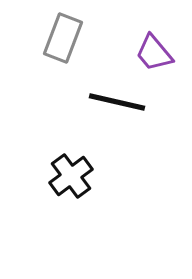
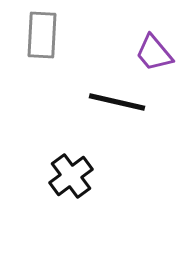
gray rectangle: moved 21 px left, 3 px up; rotated 18 degrees counterclockwise
